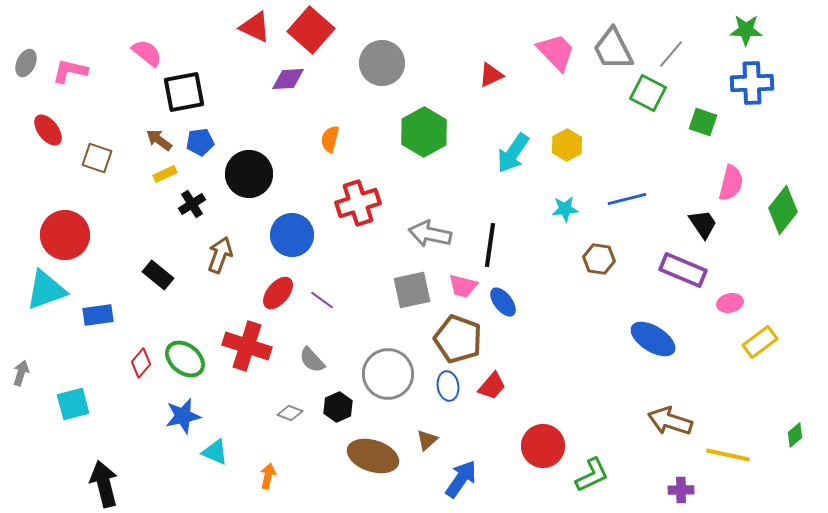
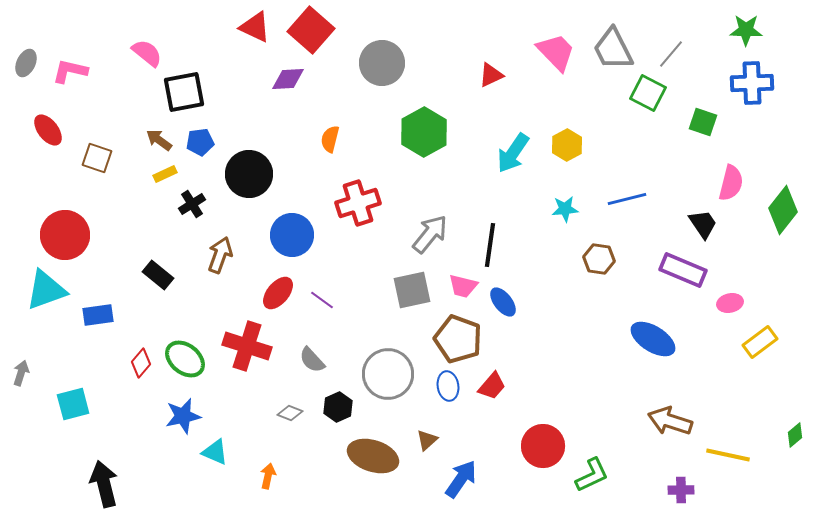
gray arrow at (430, 234): rotated 117 degrees clockwise
